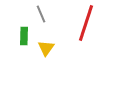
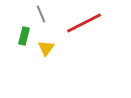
red line: moved 2 px left; rotated 45 degrees clockwise
green rectangle: rotated 12 degrees clockwise
